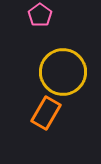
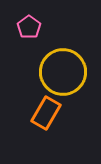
pink pentagon: moved 11 px left, 12 px down
